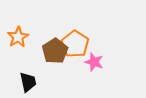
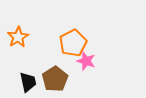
orange pentagon: moved 2 px left, 1 px up; rotated 12 degrees clockwise
brown pentagon: moved 28 px down
pink star: moved 8 px left, 1 px up
